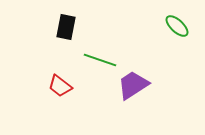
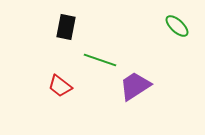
purple trapezoid: moved 2 px right, 1 px down
